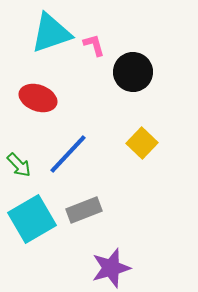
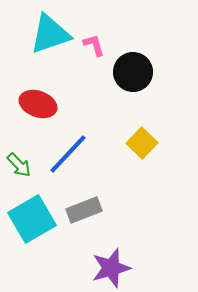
cyan triangle: moved 1 px left, 1 px down
red ellipse: moved 6 px down
